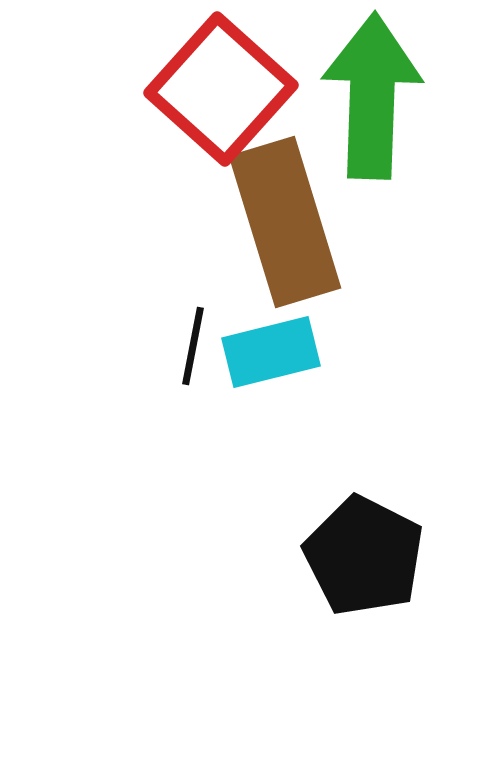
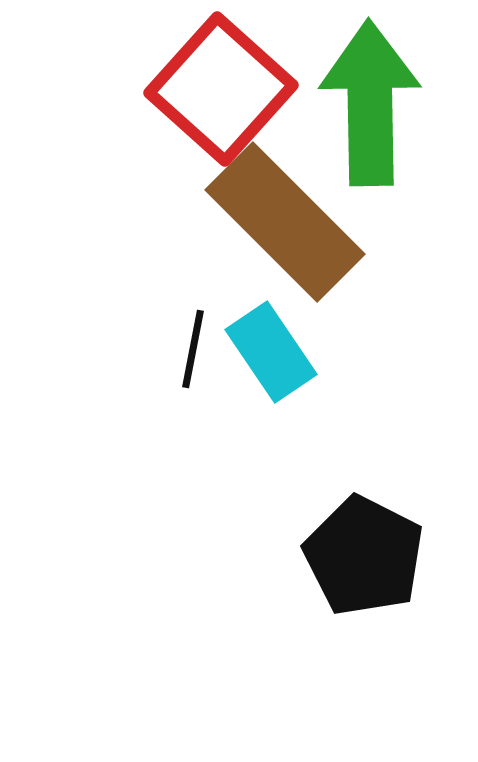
green arrow: moved 2 px left, 7 px down; rotated 3 degrees counterclockwise
brown rectangle: rotated 28 degrees counterclockwise
black line: moved 3 px down
cyan rectangle: rotated 70 degrees clockwise
